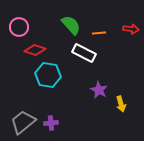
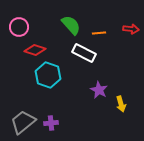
cyan hexagon: rotated 10 degrees clockwise
